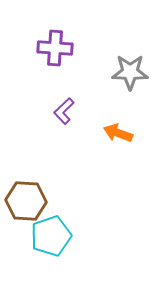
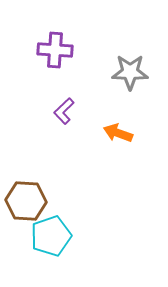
purple cross: moved 2 px down
